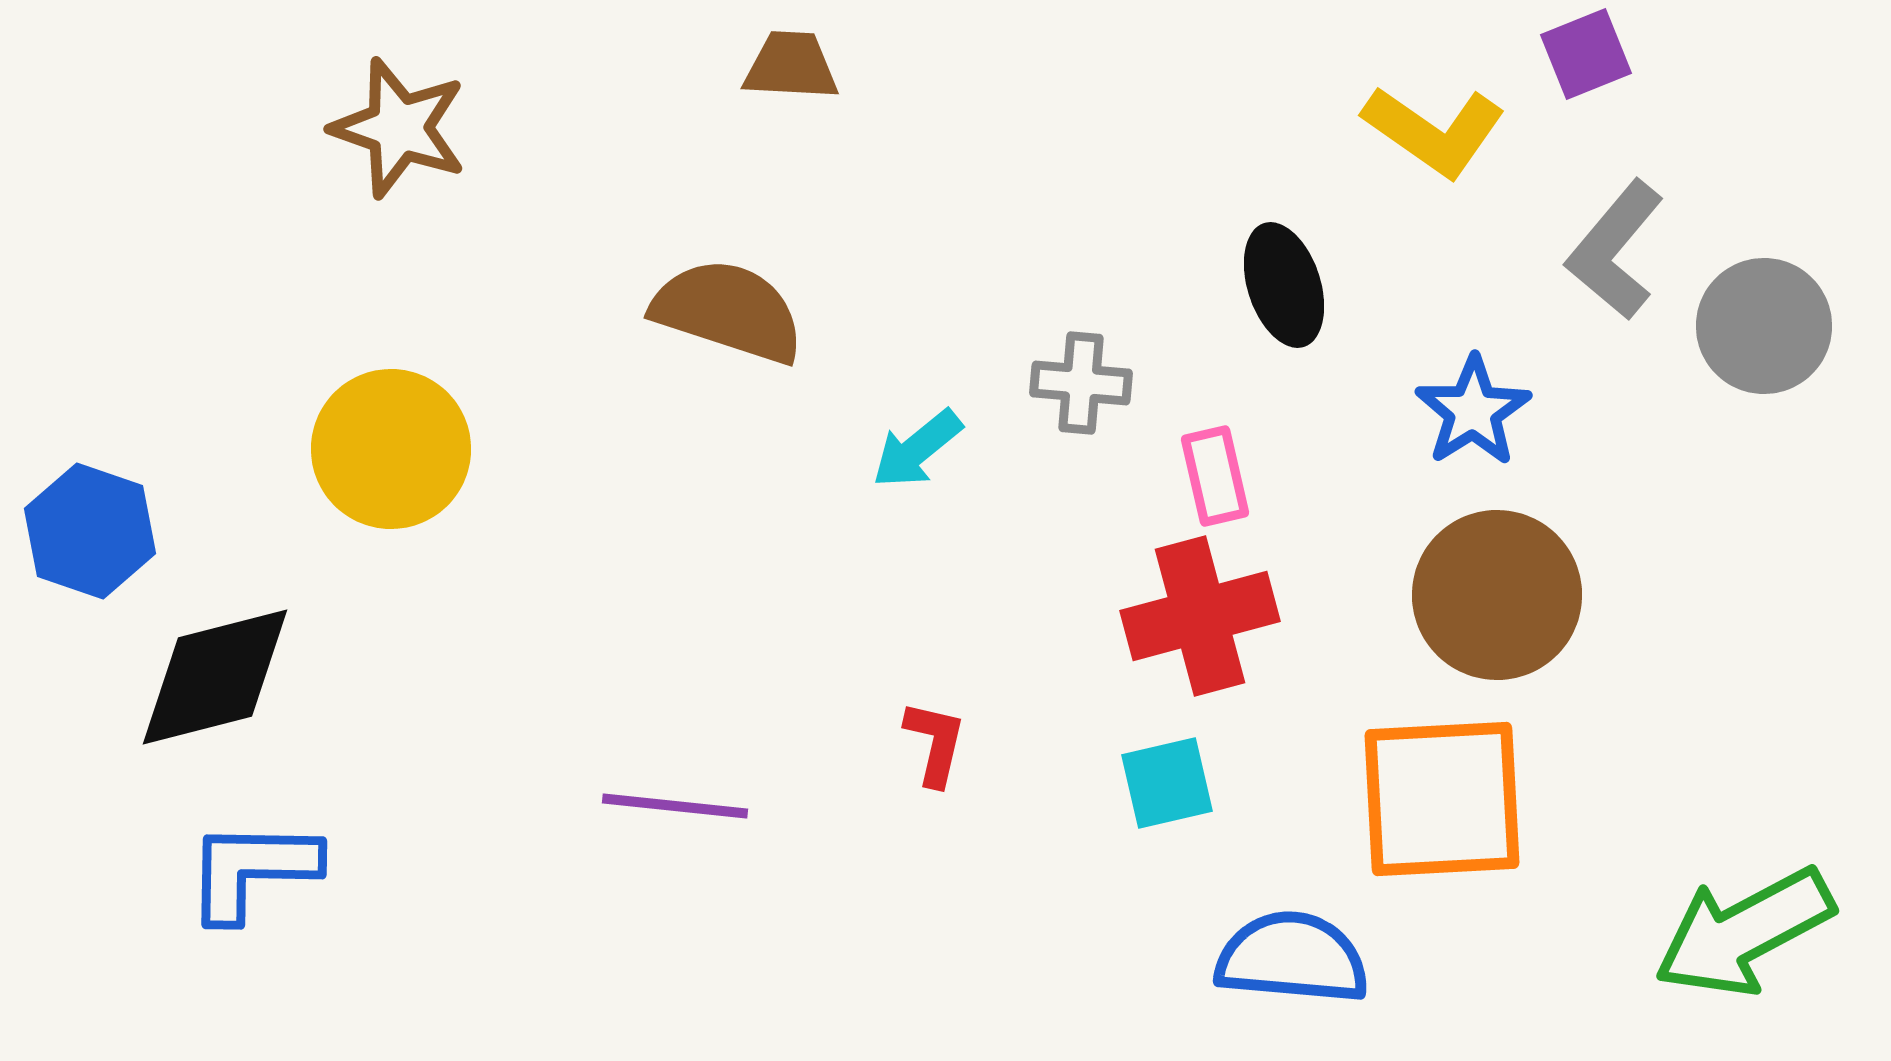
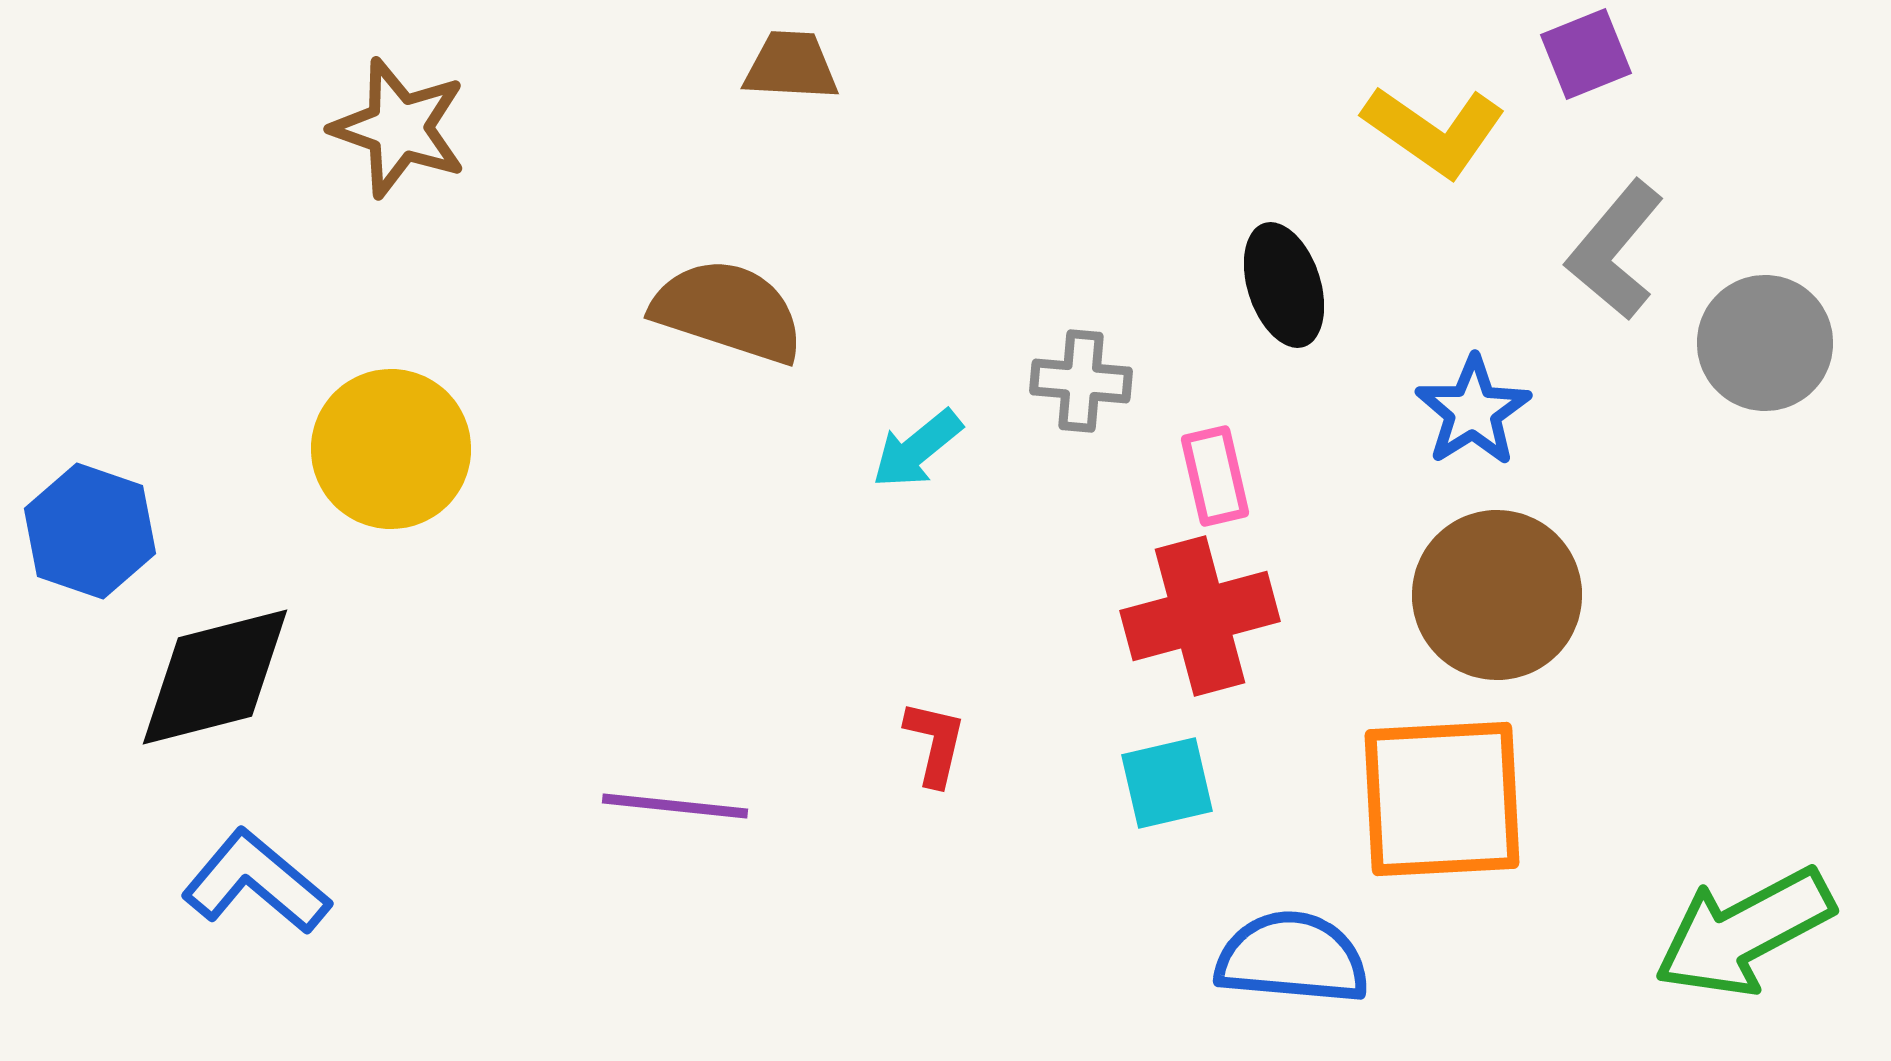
gray circle: moved 1 px right, 17 px down
gray cross: moved 2 px up
blue L-shape: moved 4 px right, 12 px down; rotated 39 degrees clockwise
